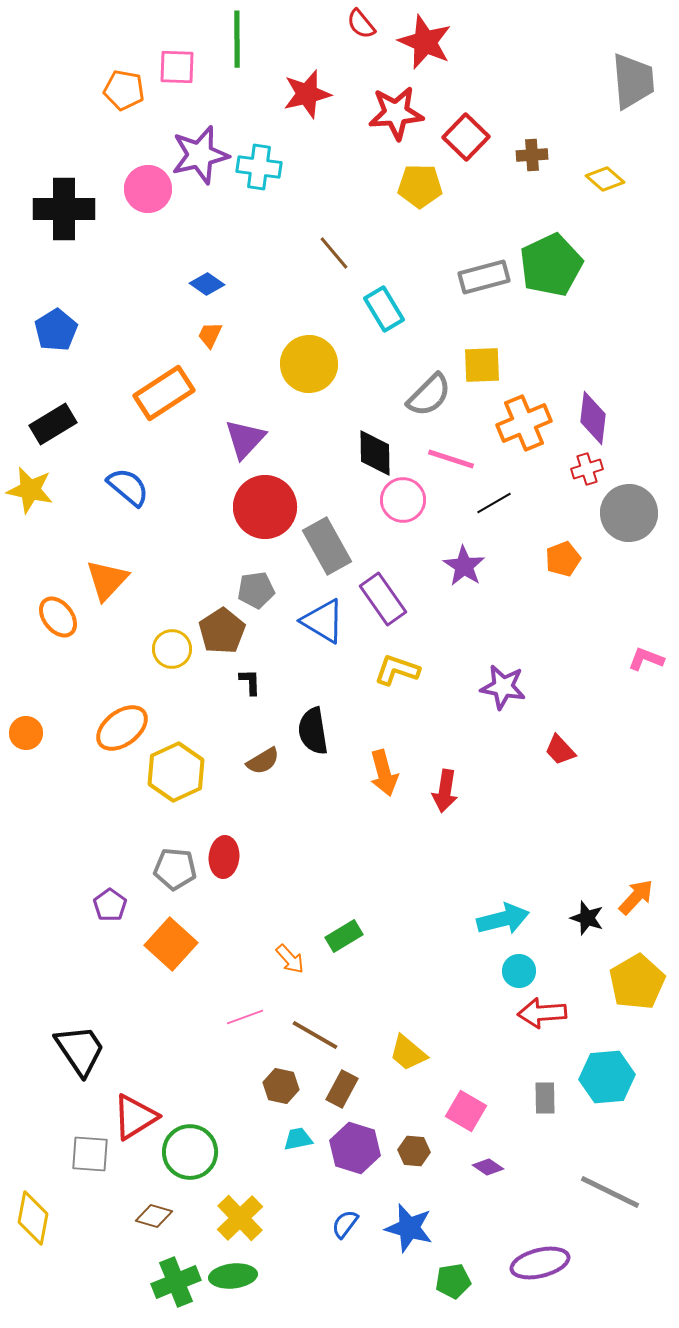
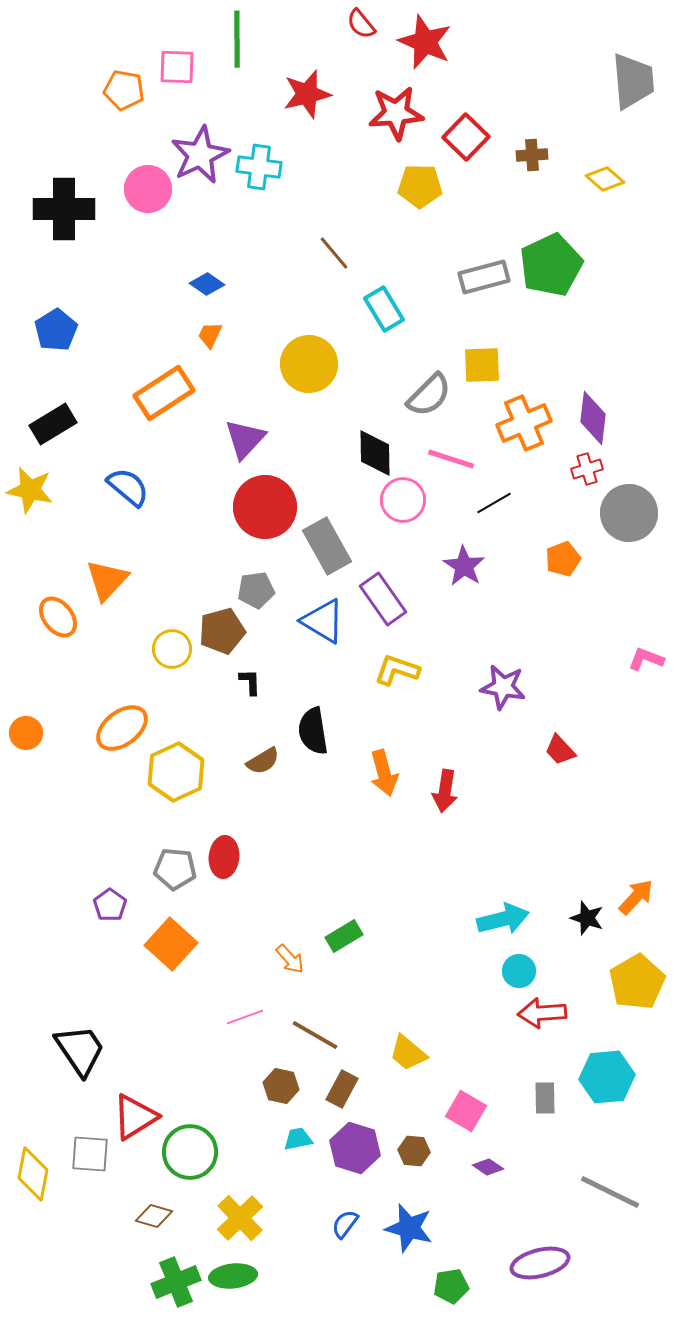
purple star at (200, 155): rotated 12 degrees counterclockwise
brown pentagon at (222, 631): rotated 18 degrees clockwise
yellow diamond at (33, 1218): moved 44 px up
green pentagon at (453, 1281): moved 2 px left, 5 px down
